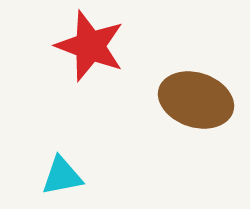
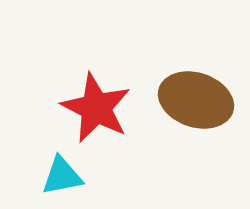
red star: moved 6 px right, 62 px down; rotated 6 degrees clockwise
